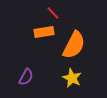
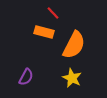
orange rectangle: rotated 24 degrees clockwise
